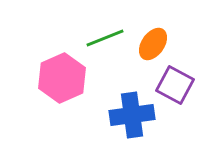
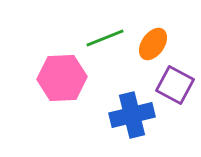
pink hexagon: rotated 21 degrees clockwise
blue cross: rotated 6 degrees counterclockwise
